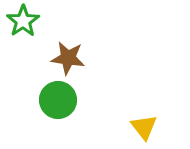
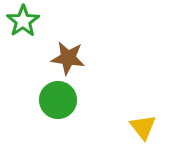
yellow triangle: moved 1 px left
